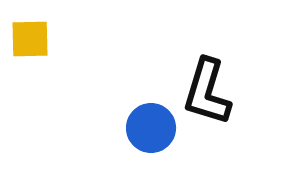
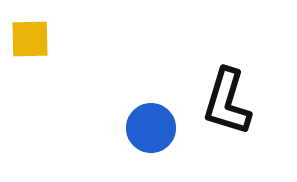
black L-shape: moved 20 px right, 10 px down
